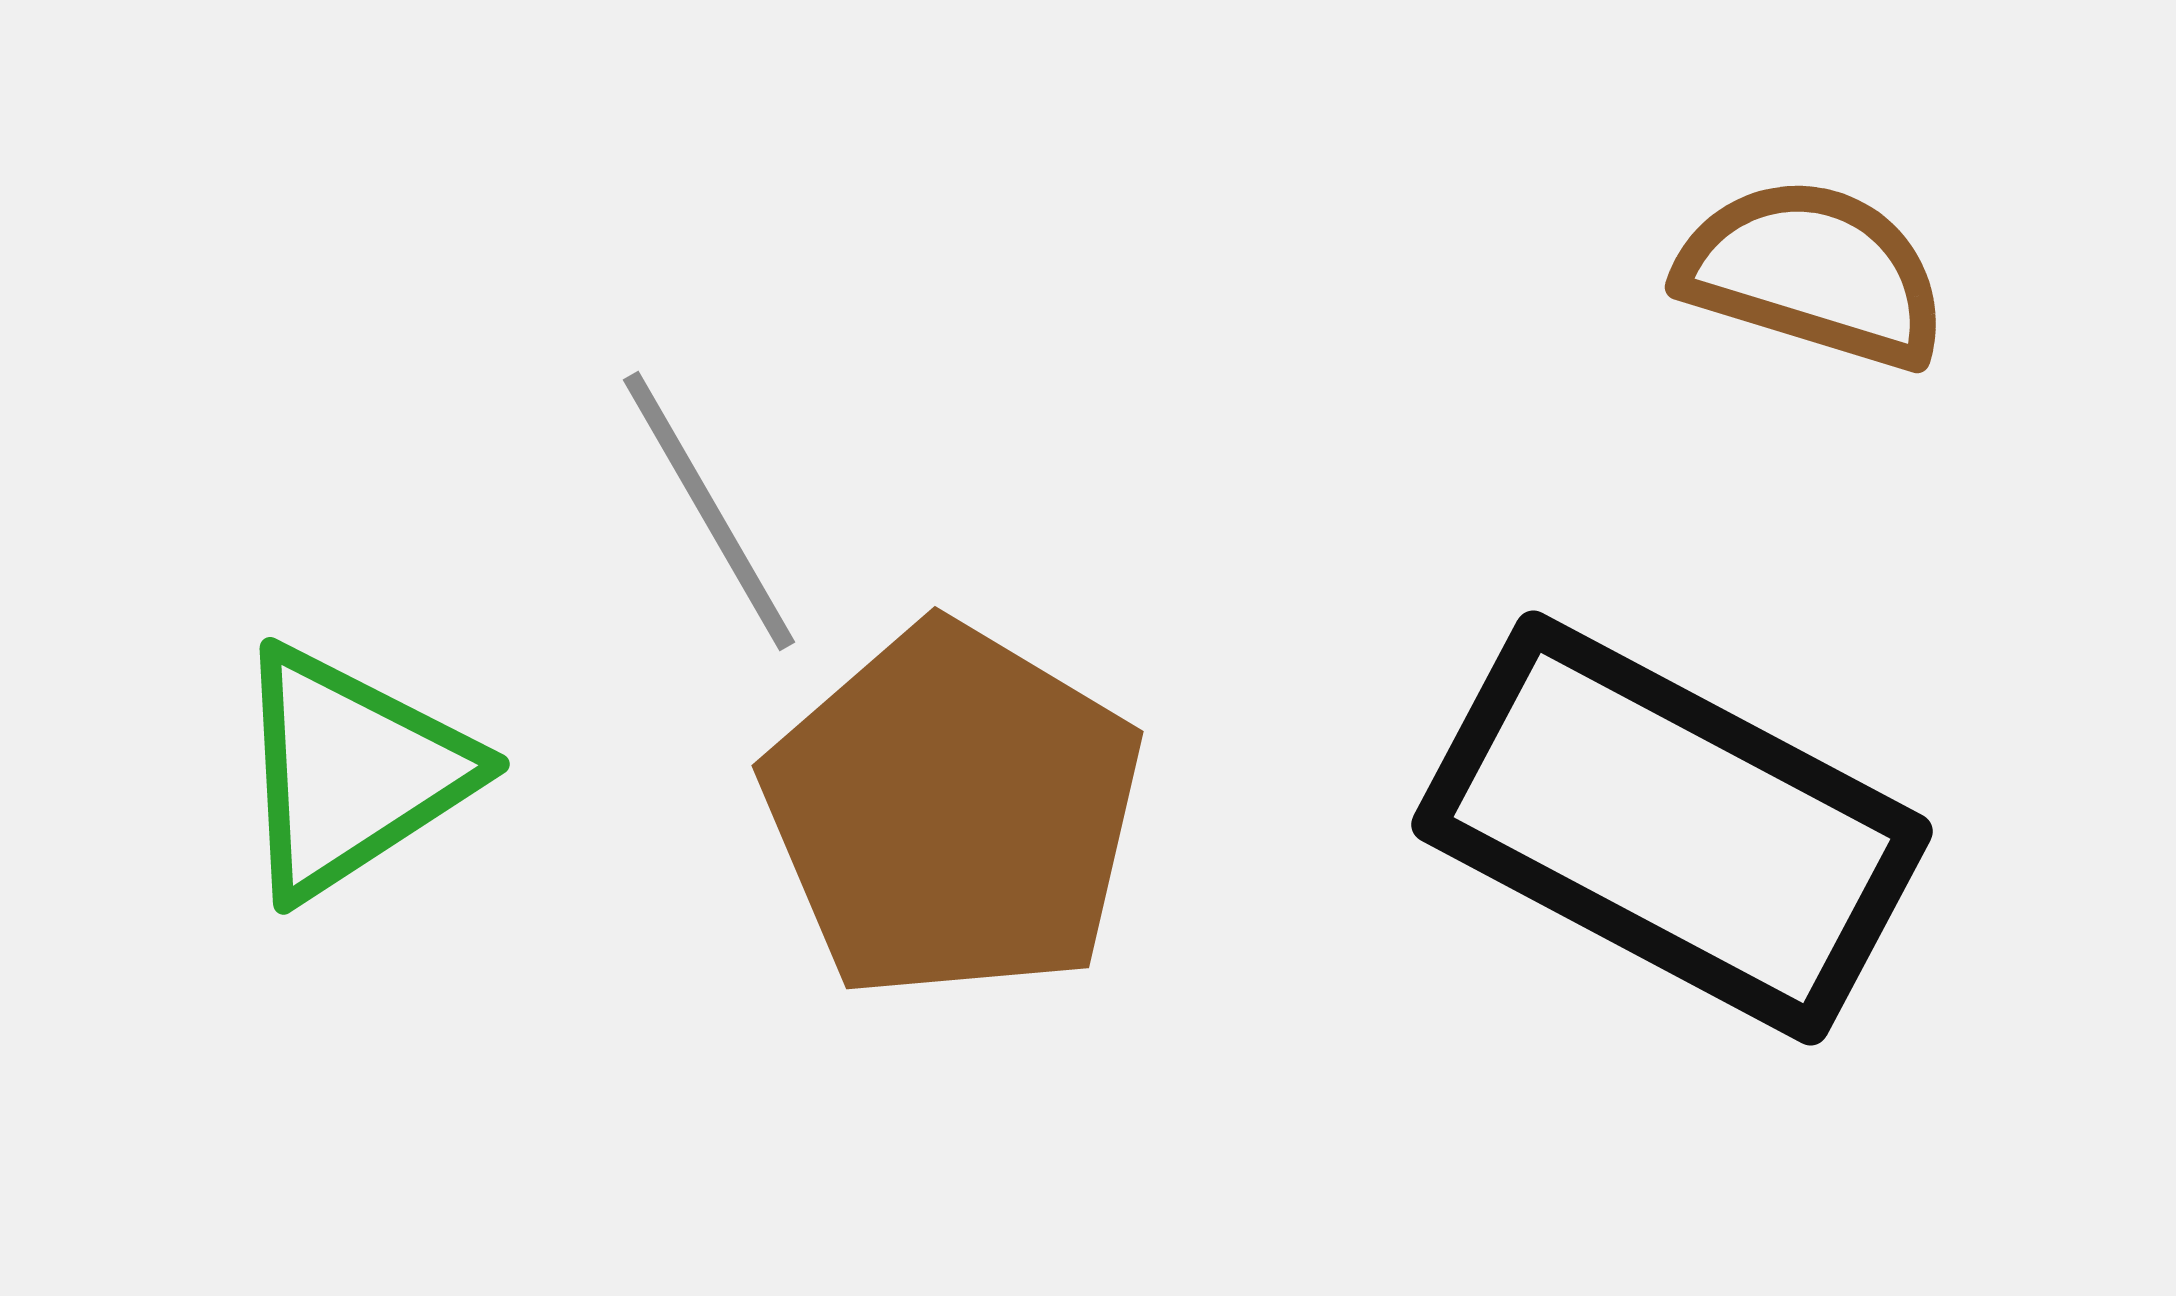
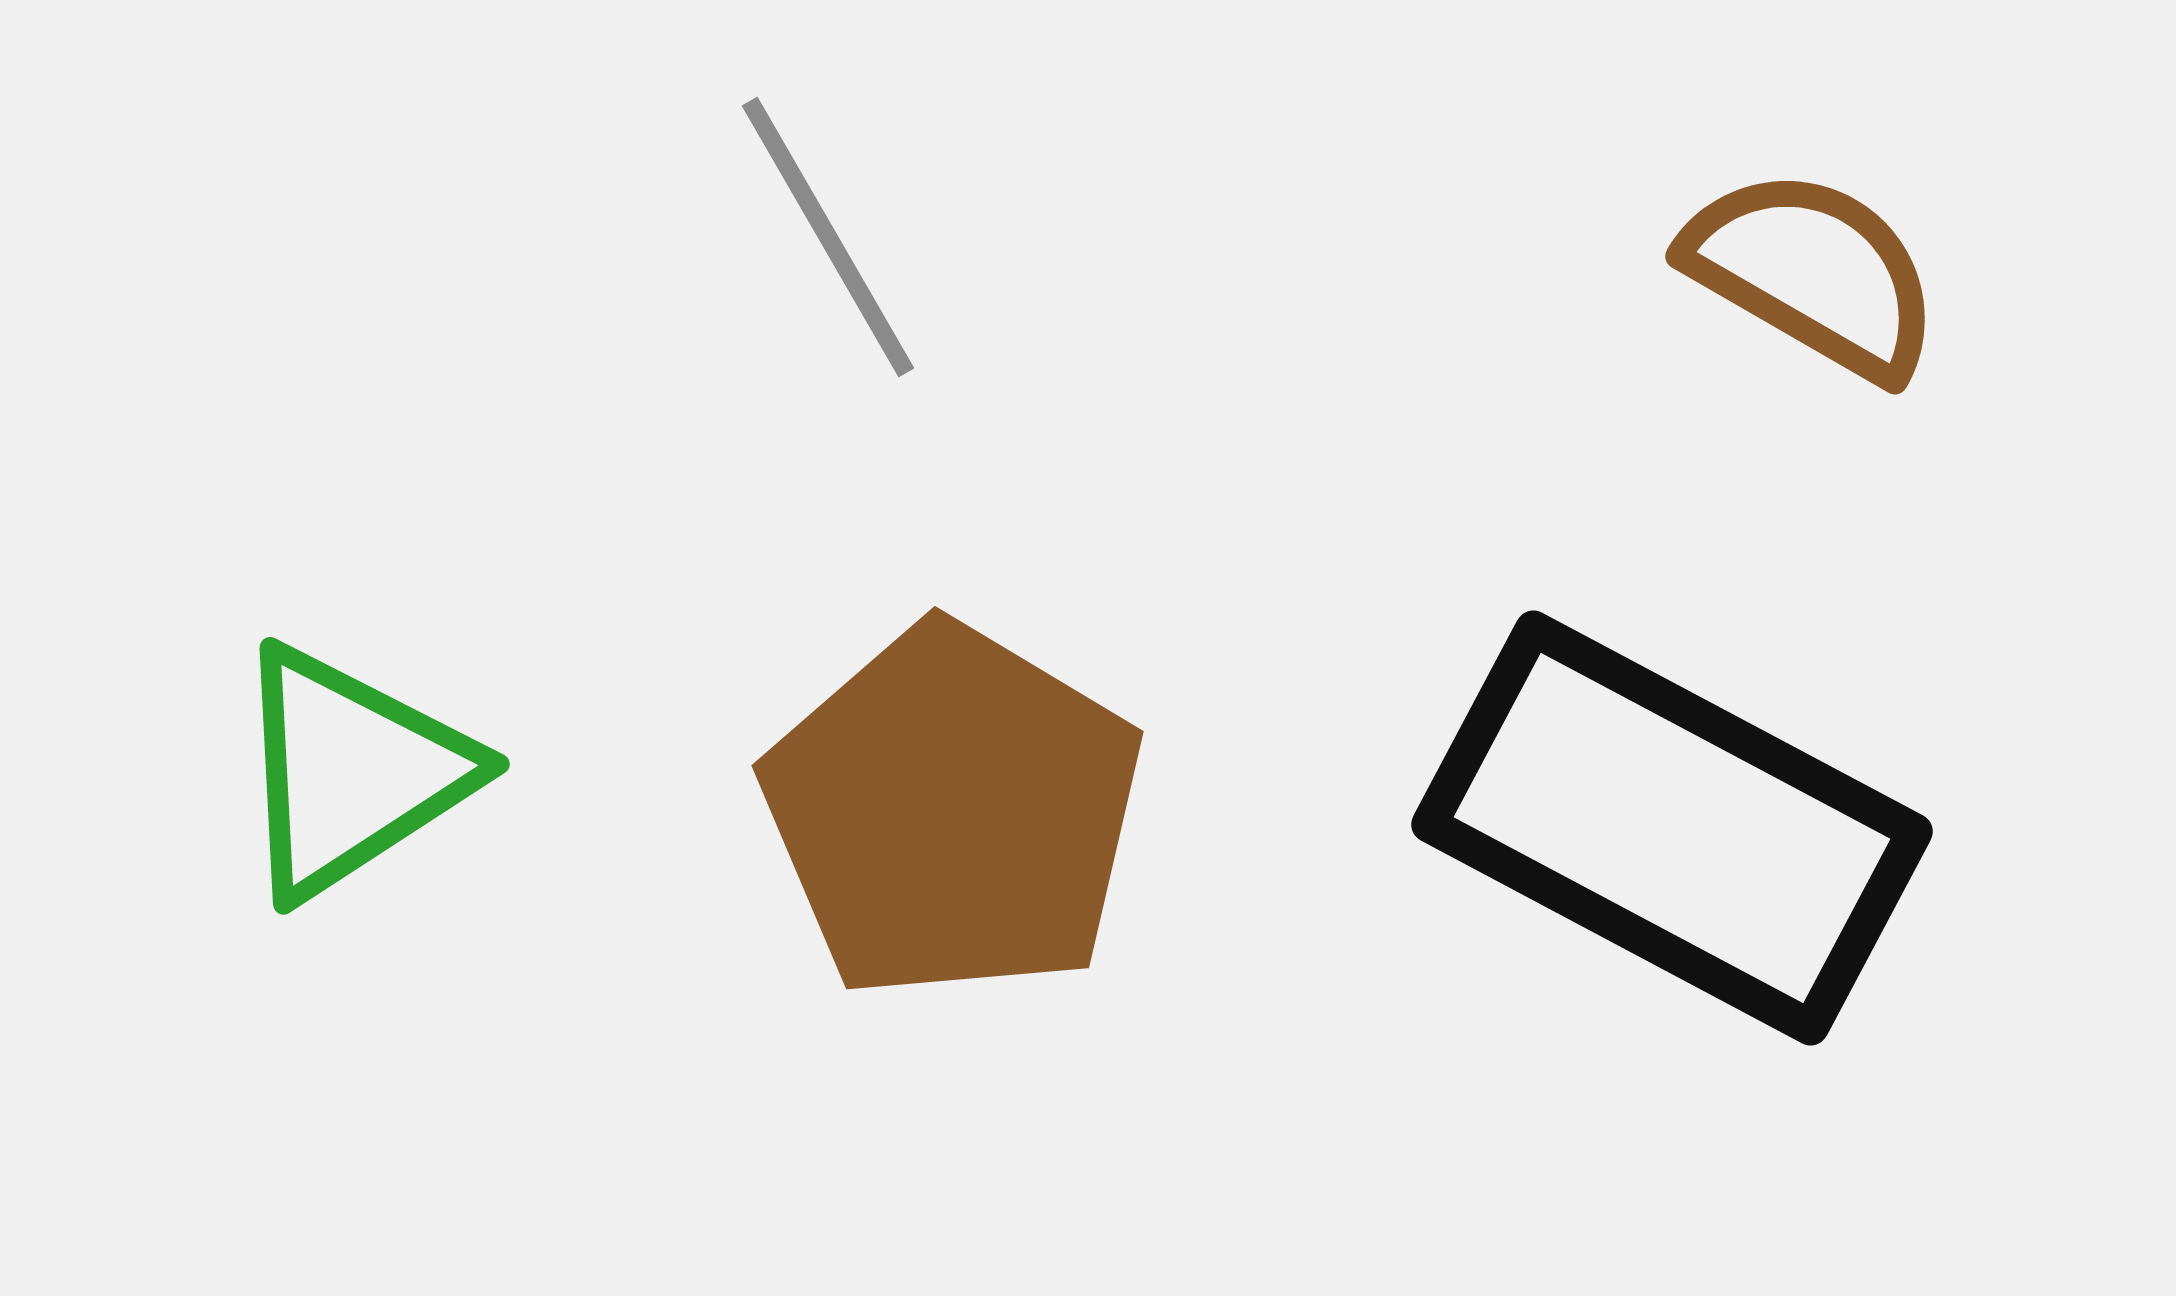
brown semicircle: rotated 13 degrees clockwise
gray line: moved 119 px right, 274 px up
